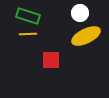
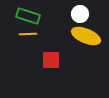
white circle: moved 1 px down
yellow ellipse: rotated 48 degrees clockwise
